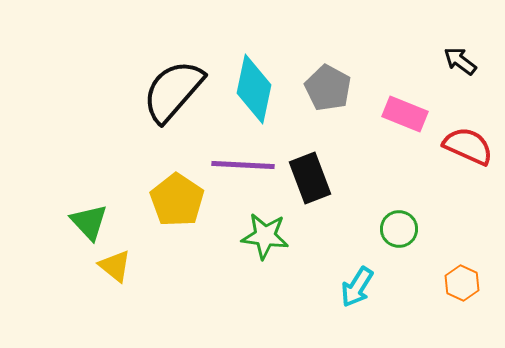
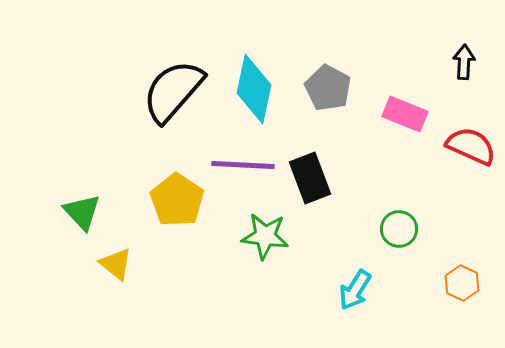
black arrow: moved 4 px right, 1 px down; rotated 56 degrees clockwise
red semicircle: moved 3 px right
green triangle: moved 7 px left, 10 px up
yellow triangle: moved 1 px right, 2 px up
cyan arrow: moved 2 px left, 3 px down
